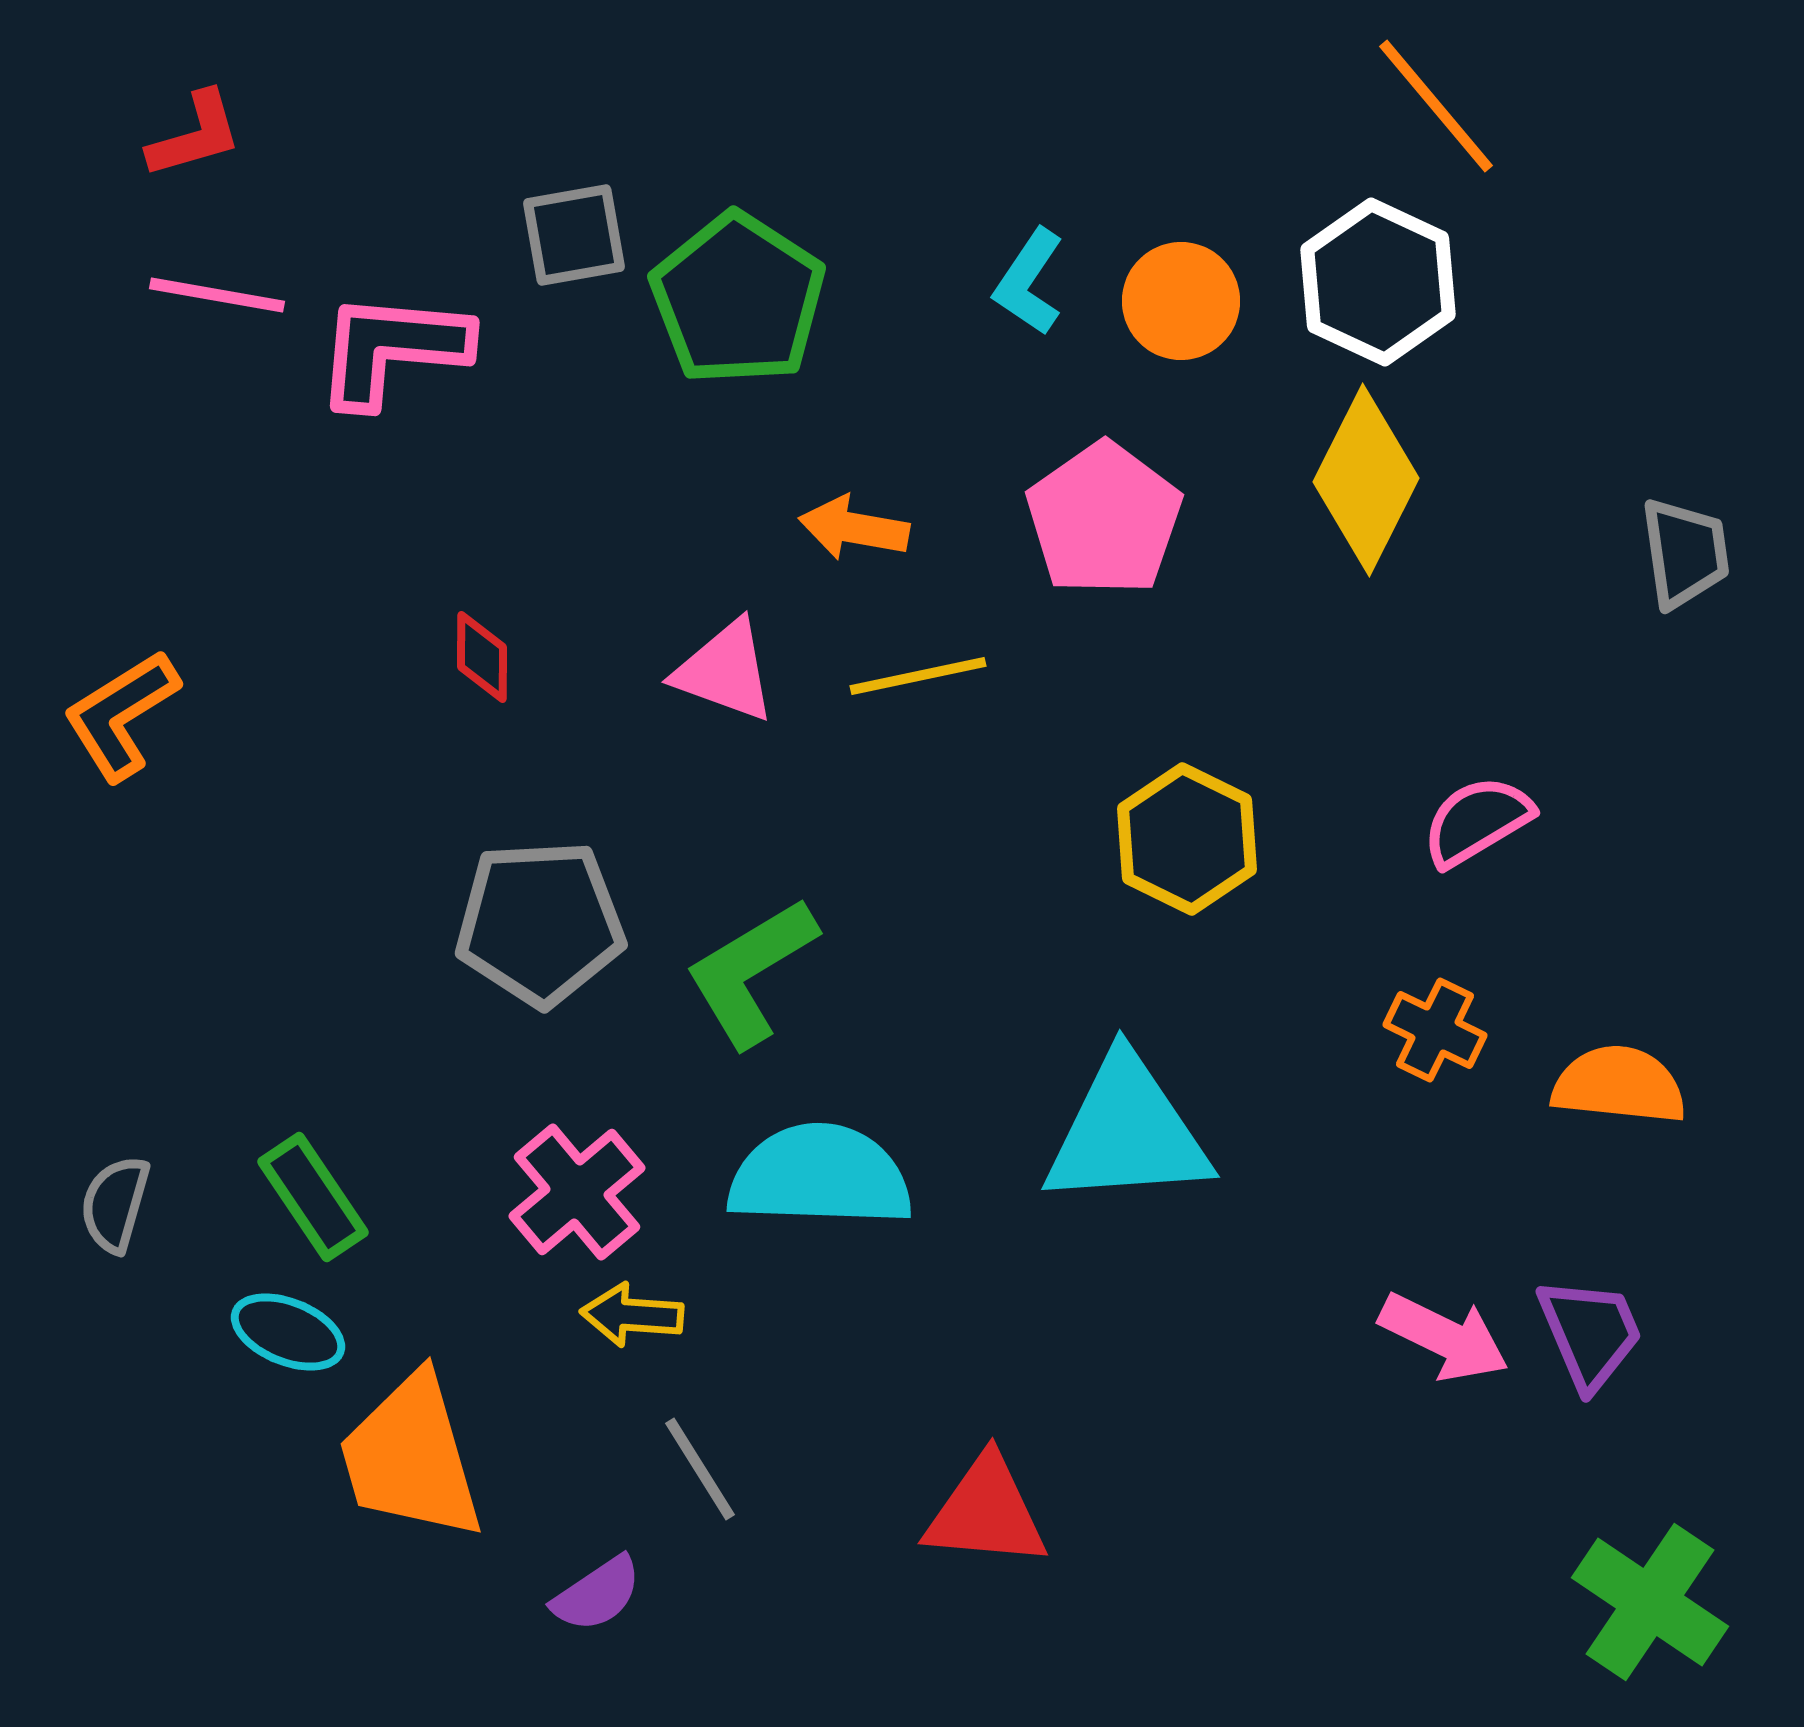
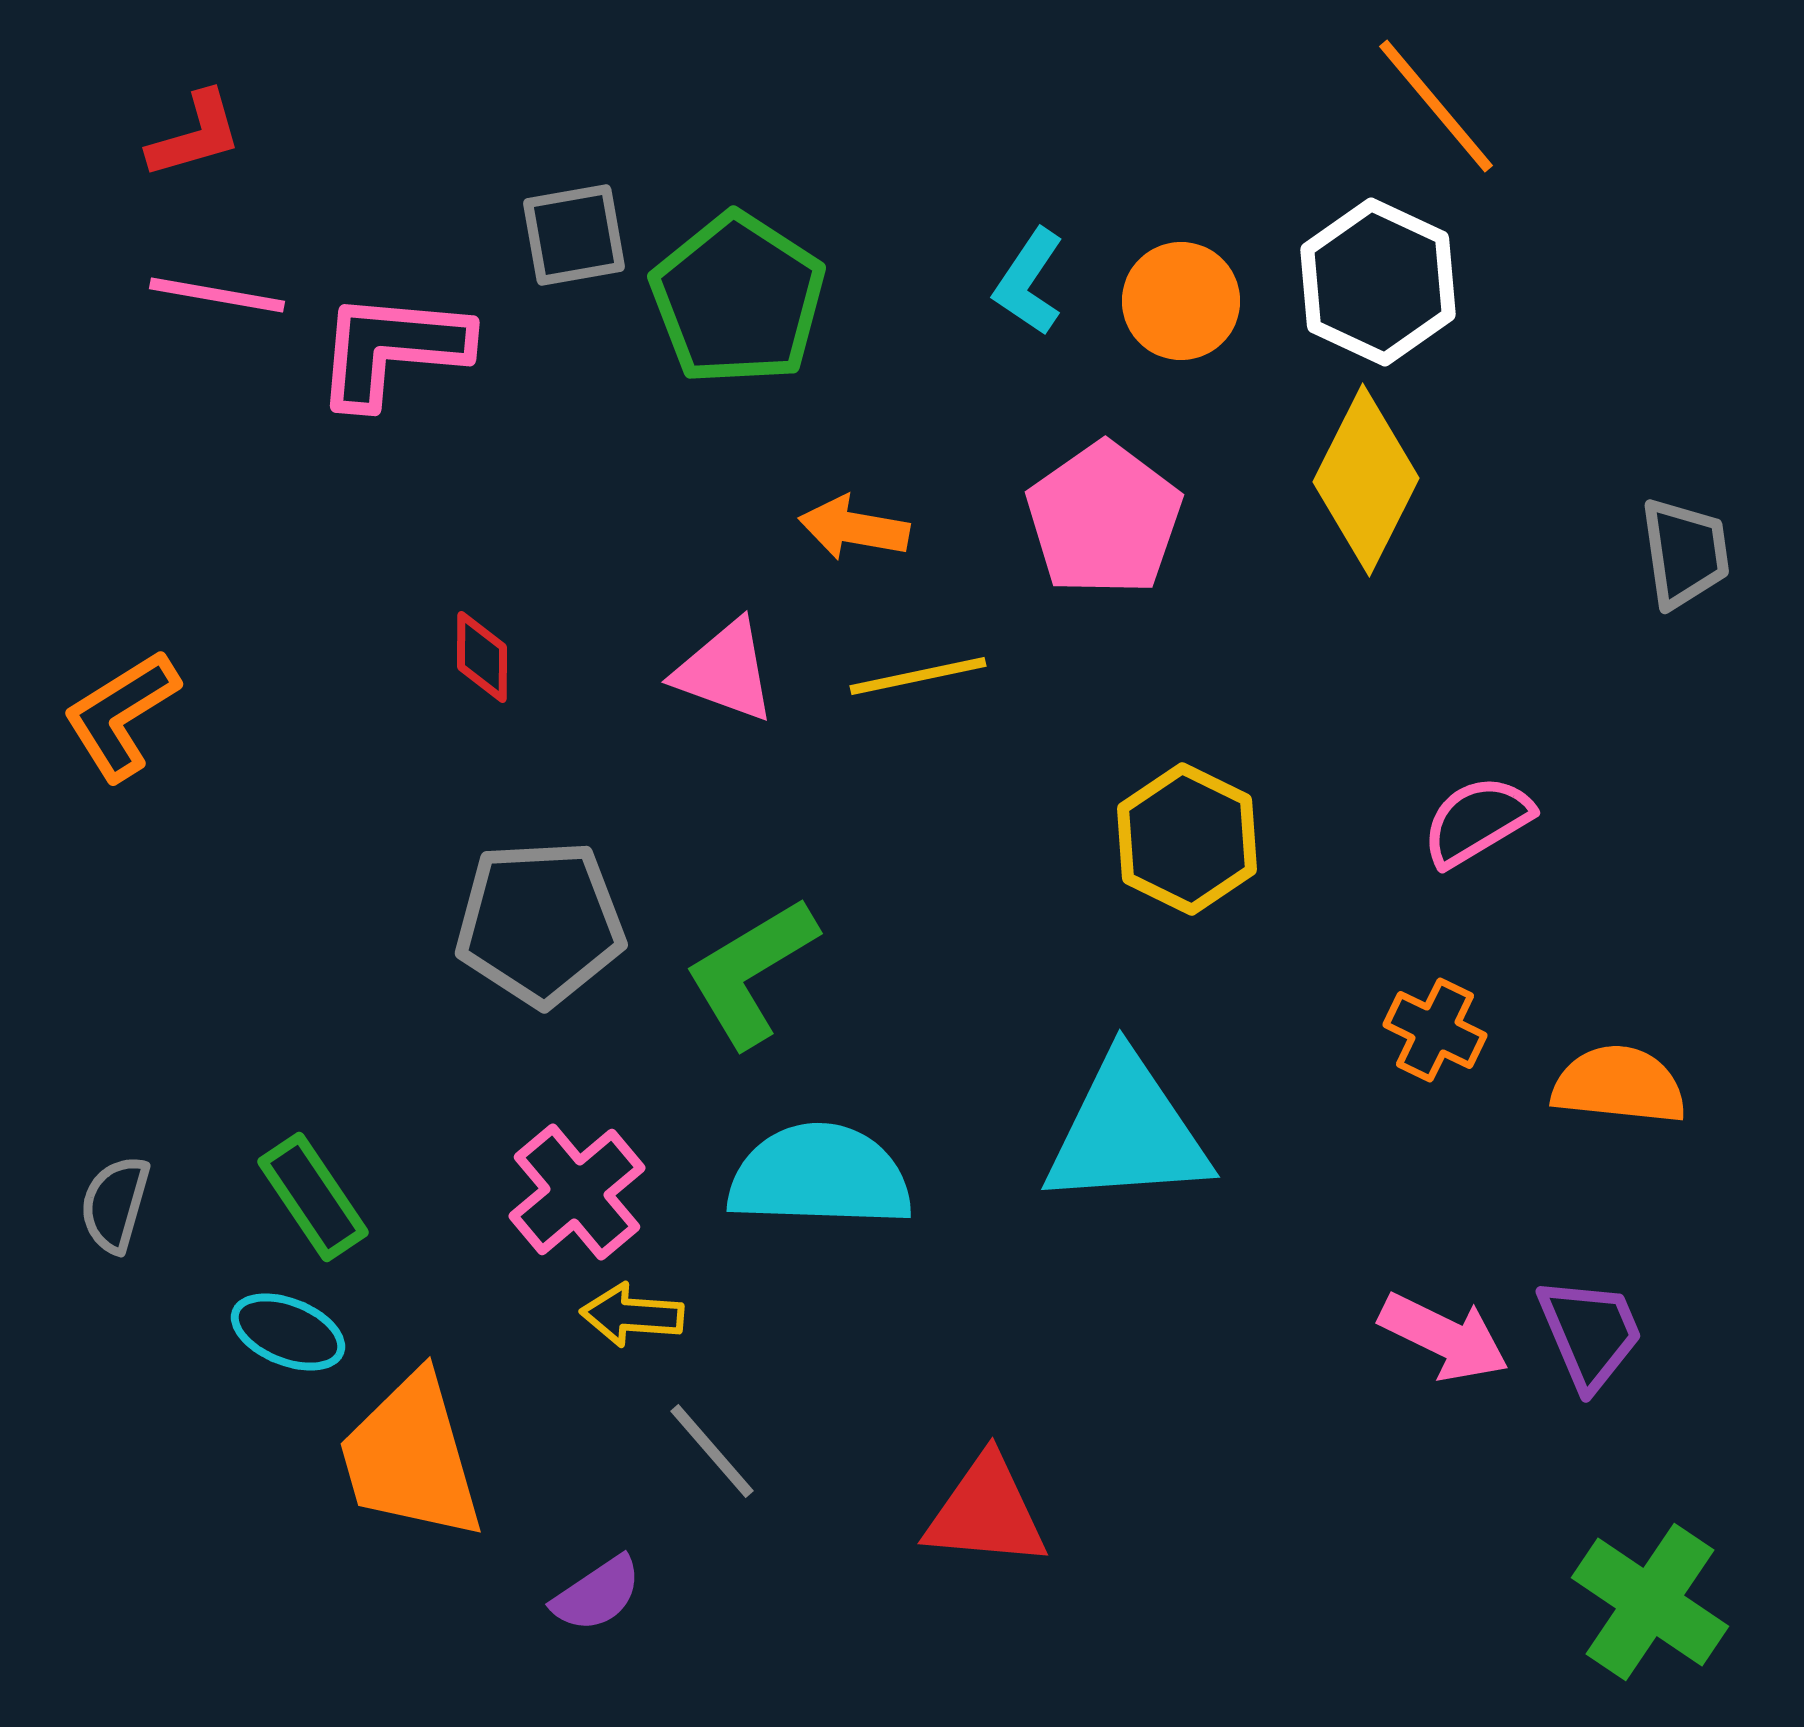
gray line: moved 12 px right, 18 px up; rotated 9 degrees counterclockwise
